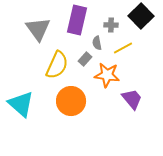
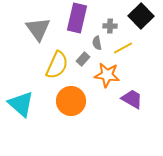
purple rectangle: moved 2 px up
gray cross: moved 1 px left, 1 px down
gray rectangle: moved 2 px left
purple trapezoid: rotated 20 degrees counterclockwise
